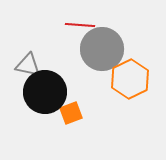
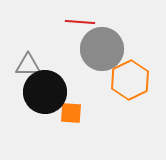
red line: moved 3 px up
gray triangle: rotated 12 degrees counterclockwise
orange hexagon: moved 1 px down
orange square: rotated 25 degrees clockwise
